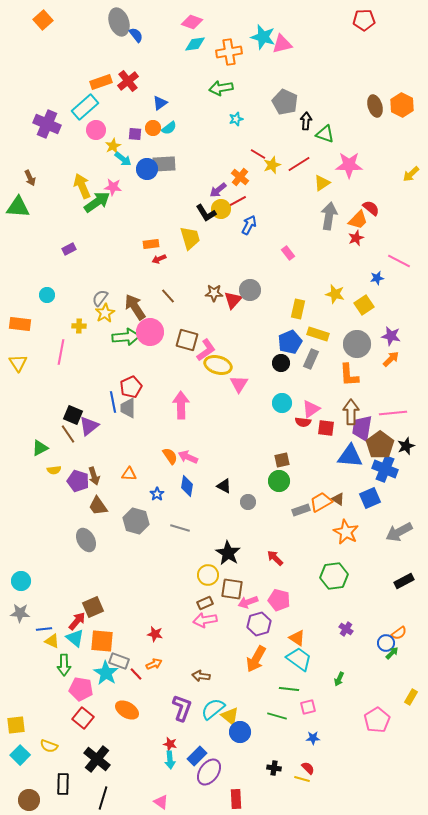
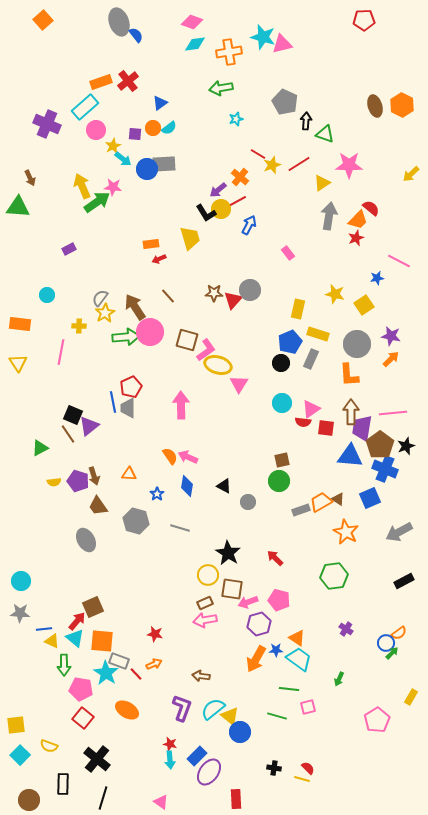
yellow semicircle at (54, 470): moved 12 px down
blue star at (313, 738): moved 37 px left, 88 px up
